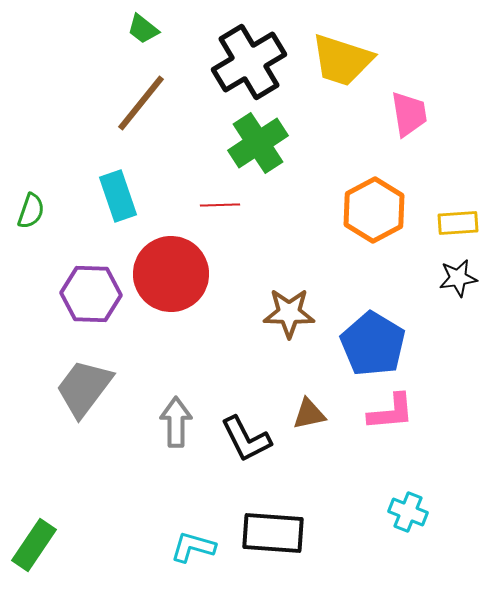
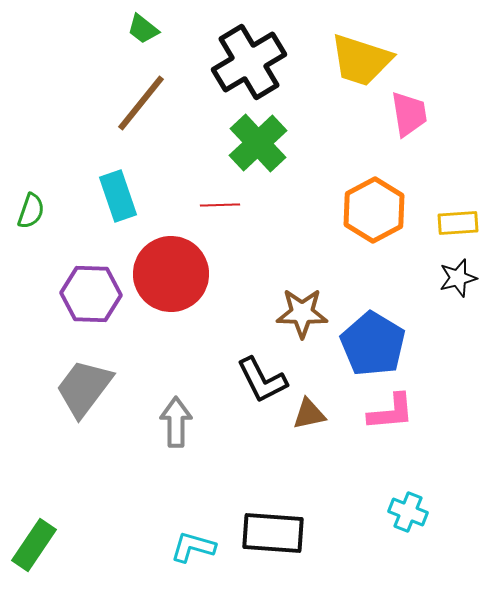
yellow trapezoid: moved 19 px right
green cross: rotated 10 degrees counterclockwise
black star: rotated 6 degrees counterclockwise
brown star: moved 13 px right
black L-shape: moved 16 px right, 59 px up
